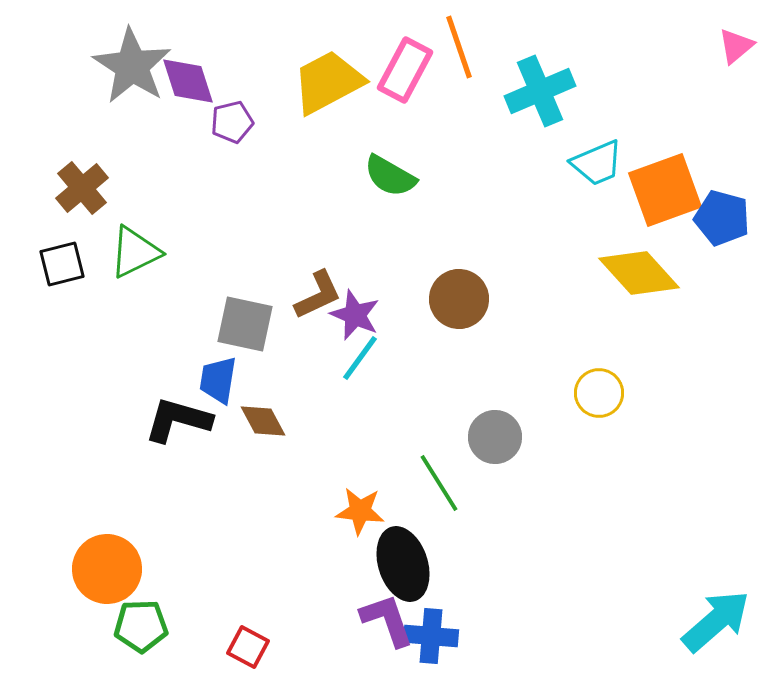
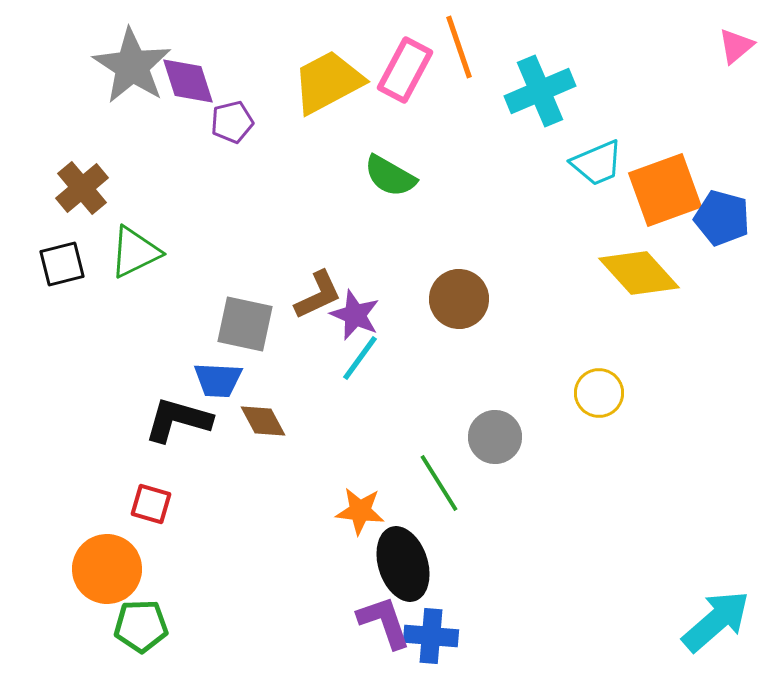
blue trapezoid: rotated 96 degrees counterclockwise
purple L-shape: moved 3 px left, 2 px down
red square: moved 97 px left, 143 px up; rotated 12 degrees counterclockwise
